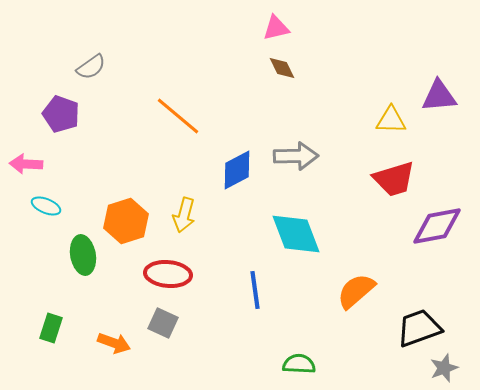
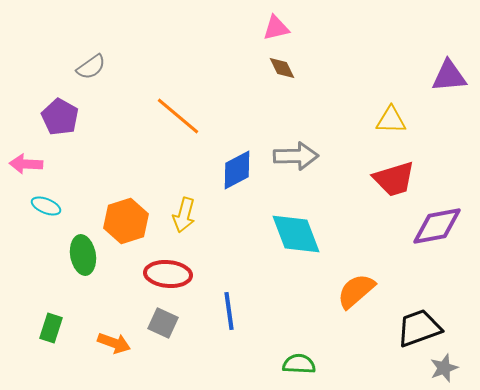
purple triangle: moved 10 px right, 20 px up
purple pentagon: moved 1 px left, 3 px down; rotated 9 degrees clockwise
blue line: moved 26 px left, 21 px down
